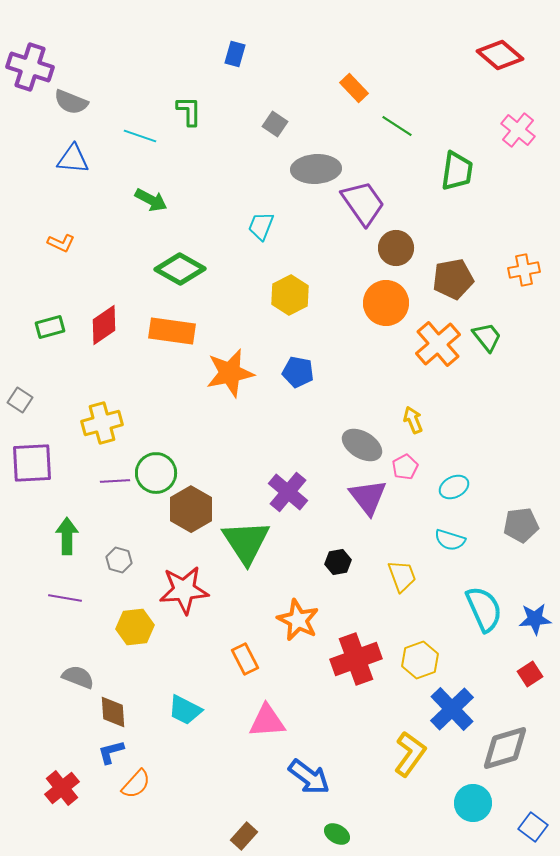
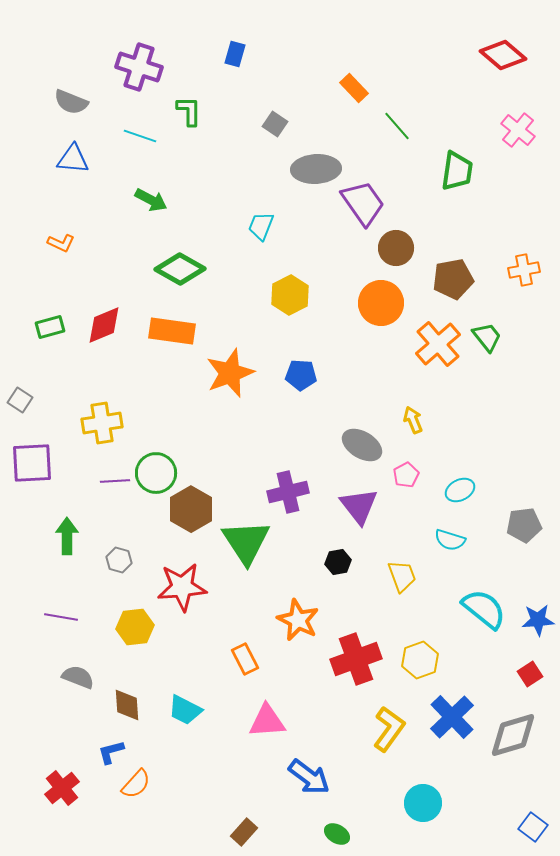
red diamond at (500, 55): moved 3 px right
purple cross at (30, 67): moved 109 px right
green line at (397, 126): rotated 16 degrees clockwise
orange circle at (386, 303): moved 5 px left
red diamond at (104, 325): rotated 12 degrees clockwise
blue pentagon at (298, 372): moved 3 px right, 3 px down; rotated 8 degrees counterclockwise
orange star at (230, 373): rotated 9 degrees counterclockwise
yellow cross at (102, 423): rotated 6 degrees clockwise
pink pentagon at (405, 467): moved 1 px right, 8 px down
cyan ellipse at (454, 487): moved 6 px right, 3 px down
purple cross at (288, 492): rotated 36 degrees clockwise
purple triangle at (368, 497): moved 9 px left, 9 px down
gray pentagon at (521, 525): moved 3 px right
red star at (184, 590): moved 2 px left, 3 px up
purple line at (65, 598): moved 4 px left, 19 px down
cyan semicircle at (484, 609): rotated 27 degrees counterclockwise
blue star at (535, 619): moved 3 px right, 1 px down
blue cross at (452, 709): moved 8 px down
brown diamond at (113, 712): moved 14 px right, 7 px up
gray diamond at (505, 748): moved 8 px right, 13 px up
yellow L-shape at (410, 754): moved 21 px left, 25 px up
cyan circle at (473, 803): moved 50 px left
brown rectangle at (244, 836): moved 4 px up
